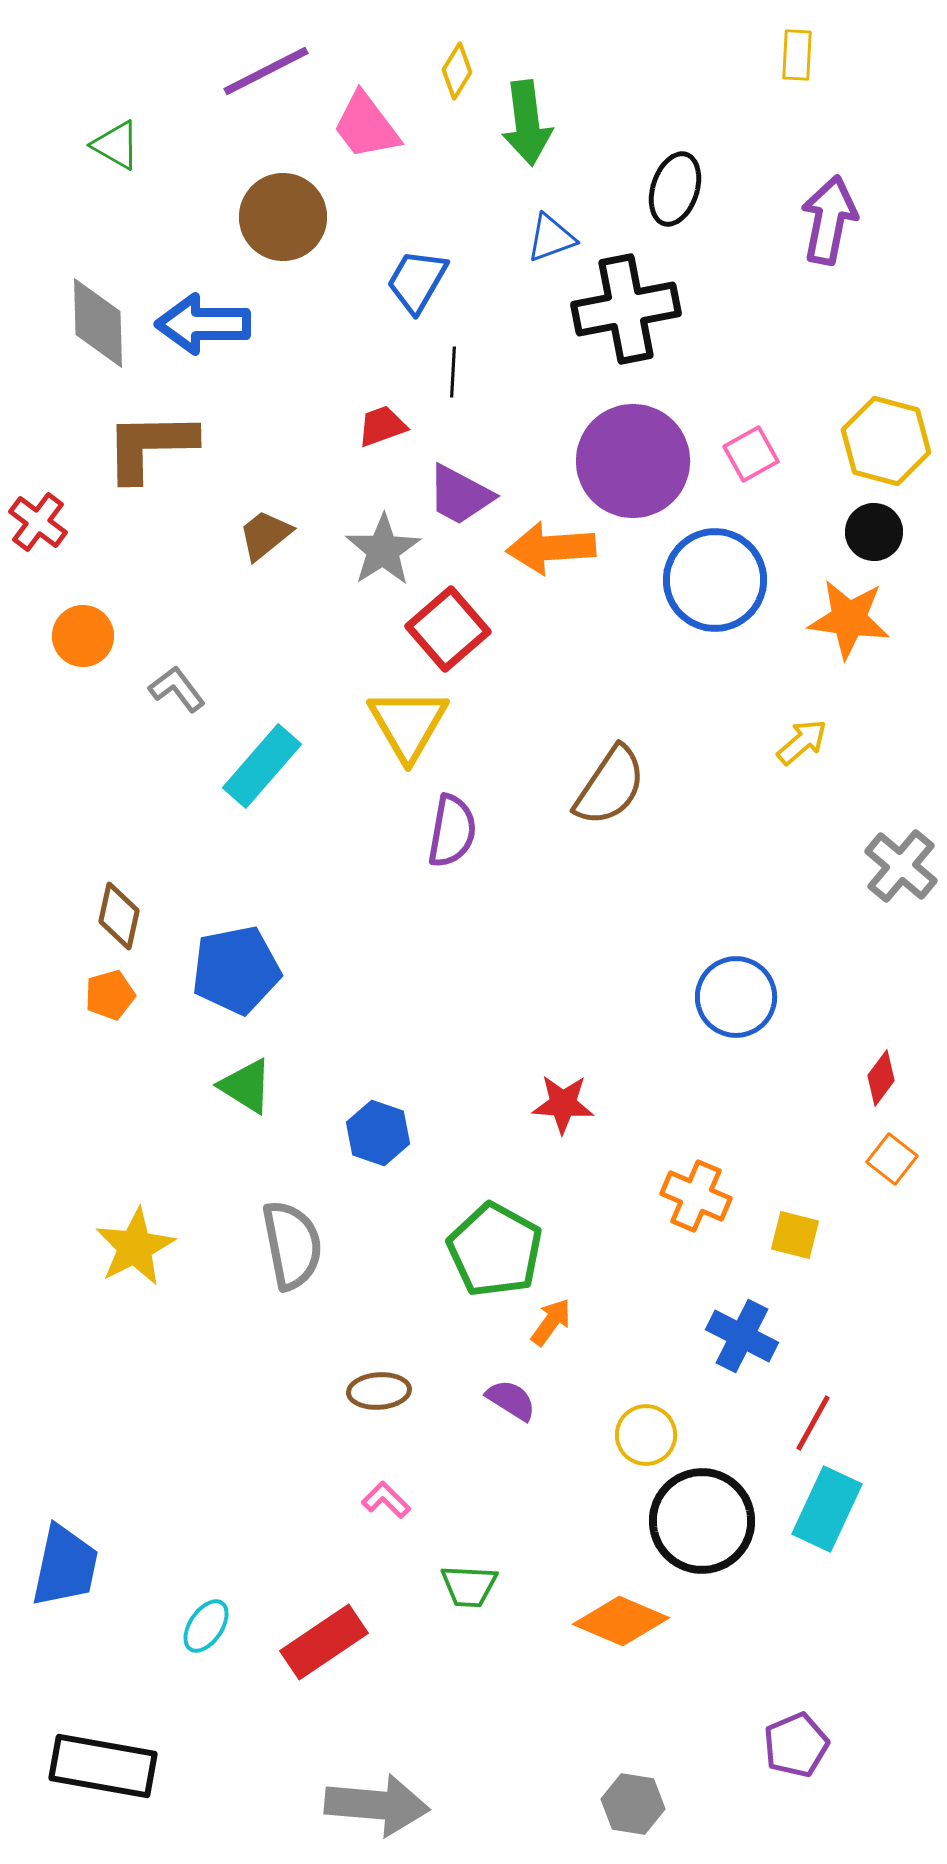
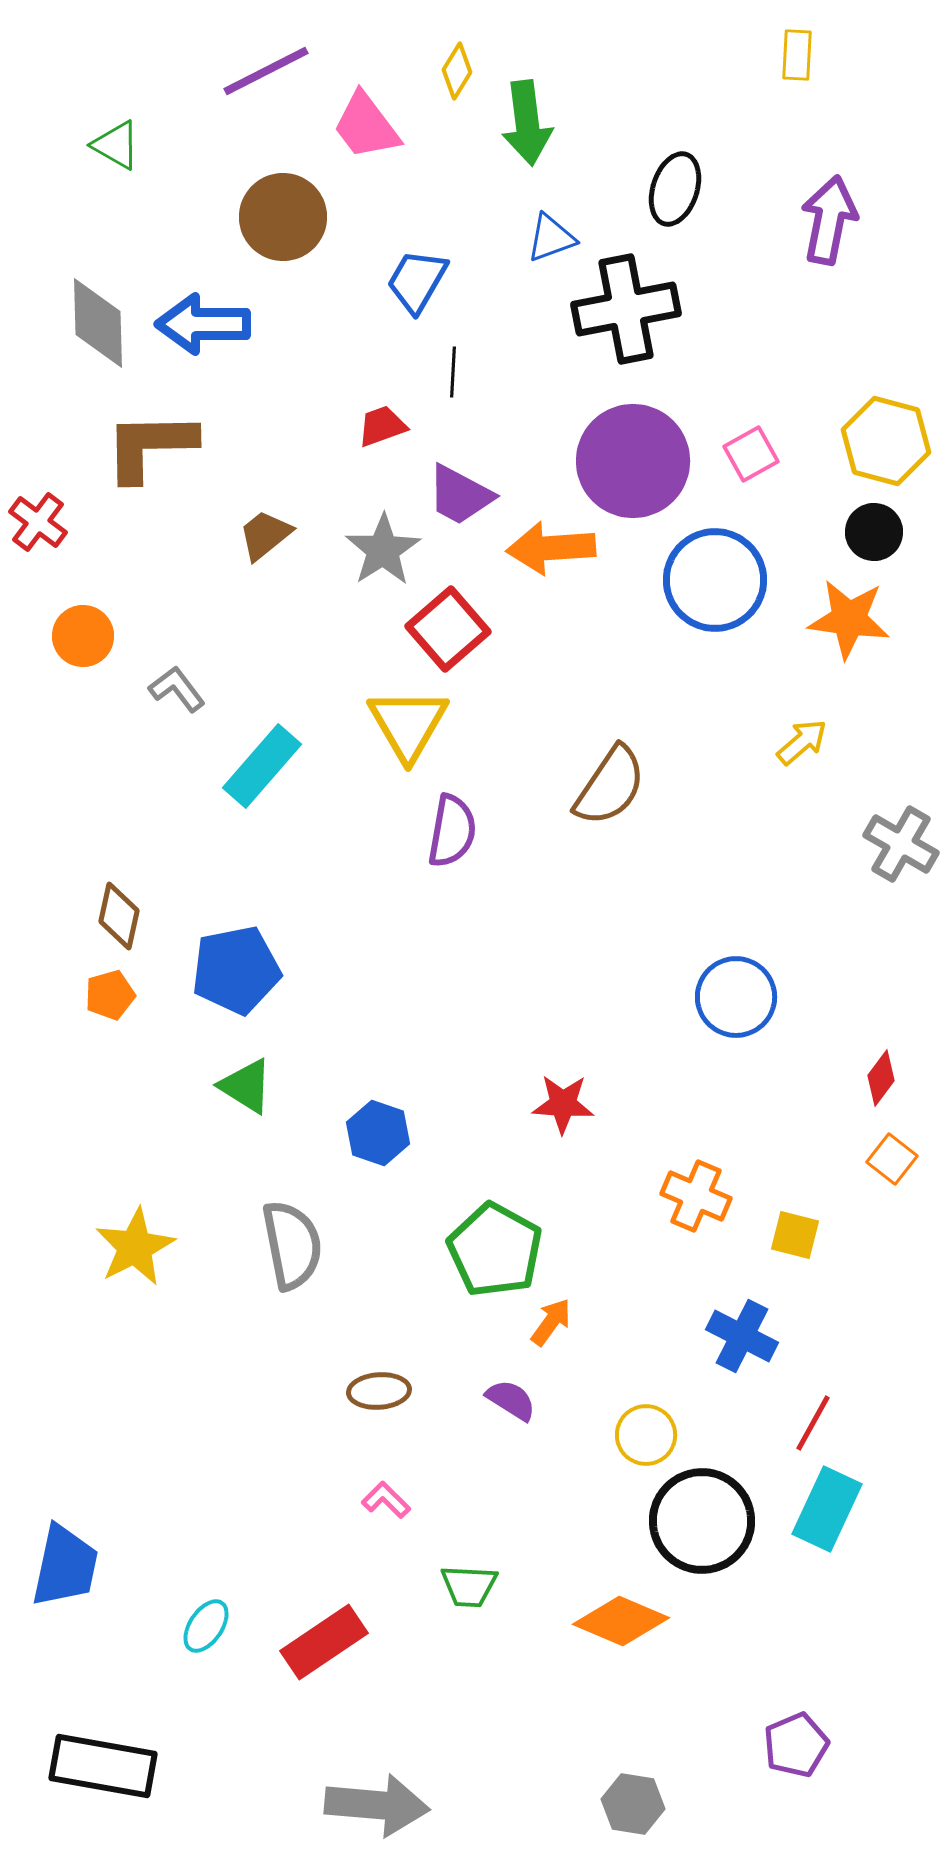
gray cross at (901, 866): moved 22 px up; rotated 10 degrees counterclockwise
